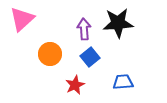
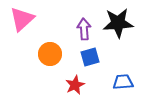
blue square: rotated 24 degrees clockwise
